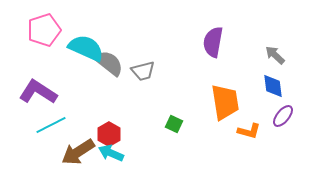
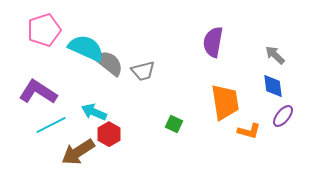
cyan arrow: moved 17 px left, 41 px up
